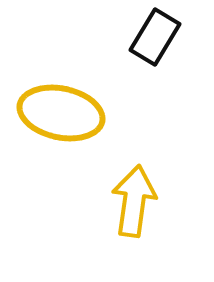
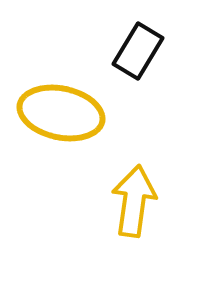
black rectangle: moved 17 px left, 14 px down
